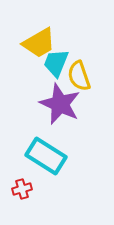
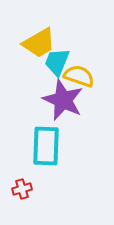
cyan trapezoid: moved 1 px right, 1 px up
yellow semicircle: rotated 128 degrees clockwise
purple star: moved 3 px right, 4 px up
cyan rectangle: moved 10 px up; rotated 60 degrees clockwise
